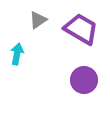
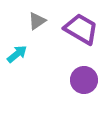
gray triangle: moved 1 px left, 1 px down
cyan arrow: rotated 40 degrees clockwise
